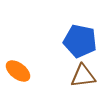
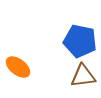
orange ellipse: moved 4 px up
